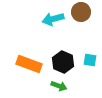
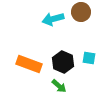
cyan square: moved 1 px left, 2 px up
green arrow: rotated 21 degrees clockwise
